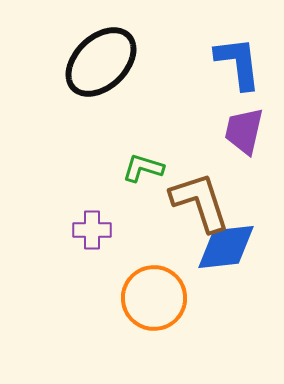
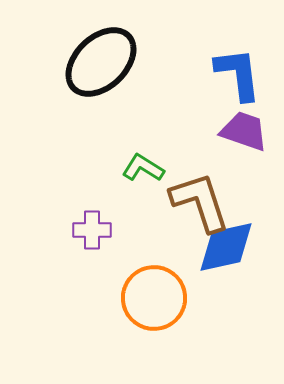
blue L-shape: moved 11 px down
purple trapezoid: rotated 96 degrees clockwise
green L-shape: rotated 15 degrees clockwise
blue diamond: rotated 6 degrees counterclockwise
